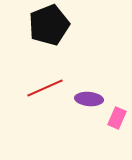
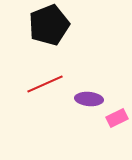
red line: moved 4 px up
pink rectangle: rotated 40 degrees clockwise
